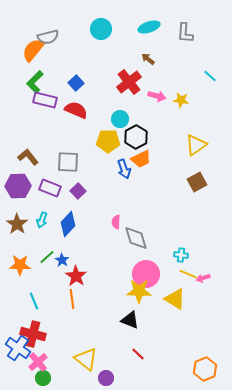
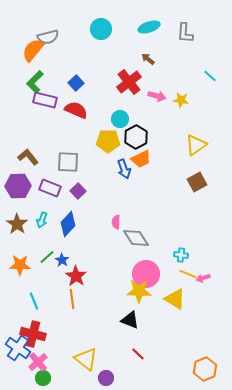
gray diamond at (136, 238): rotated 16 degrees counterclockwise
